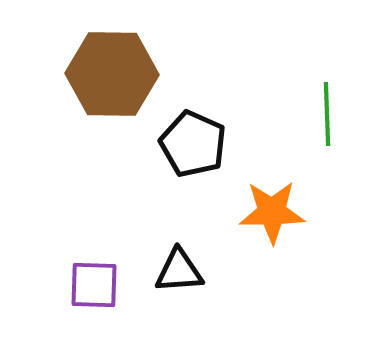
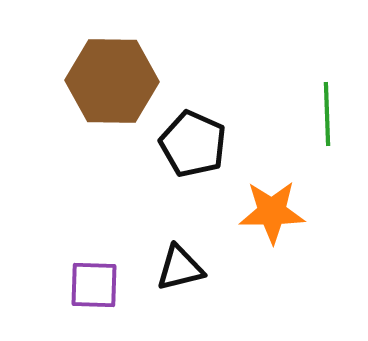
brown hexagon: moved 7 px down
black triangle: moved 1 px right, 3 px up; rotated 10 degrees counterclockwise
